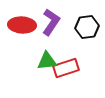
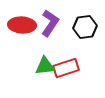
purple L-shape: moved 1 px left, 1 px down
black hexagon: moved 2 px left
green triangle: moved 2 px left, 5 px down
